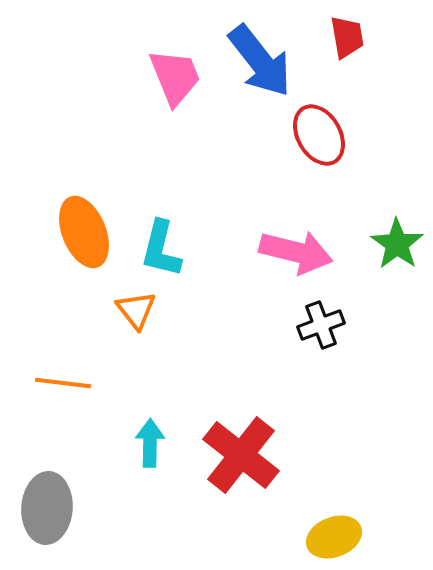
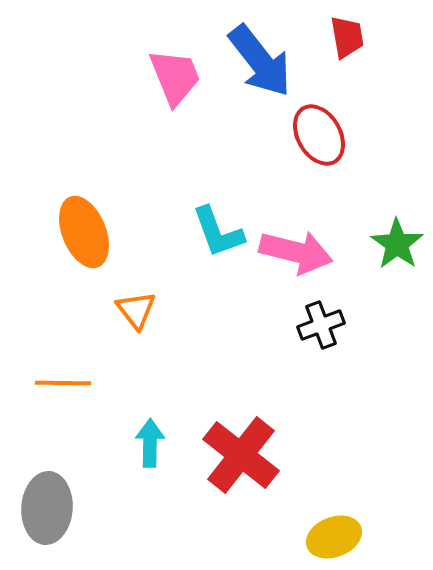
cyan L-shape: moved 57 px right, 17 px up; rotated 34 degrees counterclockwise
orange line: rotated 6 degrees counterclockwise
